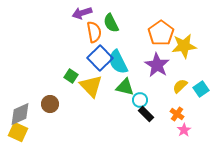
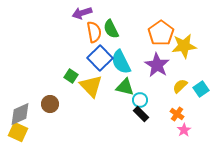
green semicircle: moved 6 px down
cyan semicircle: moved 3 px right
black rectangle: moved 5 px left
